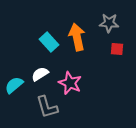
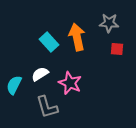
cyan semicircle: rotated 24 degrees counterclockwise
